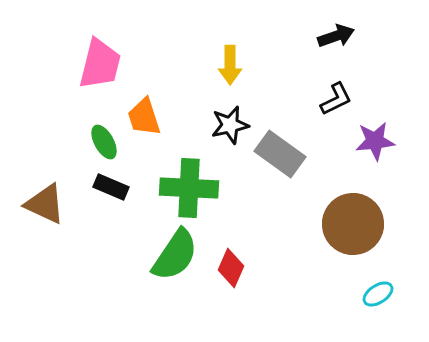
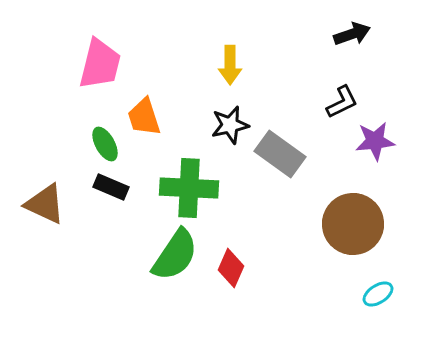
black arrow: moved 16 px right, 2 px up
black L-shape: moved 6 px right, 3 px down
green ellipse: moved 1 px right, 2 px down
